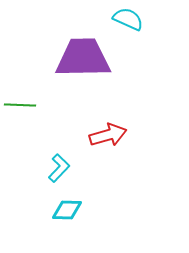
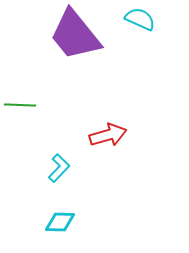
cyan semicircle: moved 12 px right
purple trapezoid: moved 8 px left, 23 px up; rotated 128 degrees counterclockwise
cyan diamond: moved 7 px left, 12 px down
